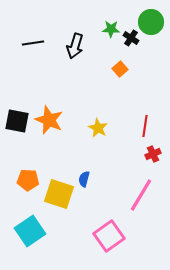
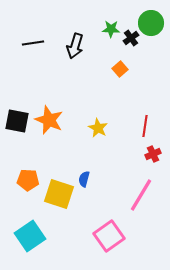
green circle: moved 1 px down
black cross: rotated 21 degrees clockwise
cyan square: moved 5 px down
